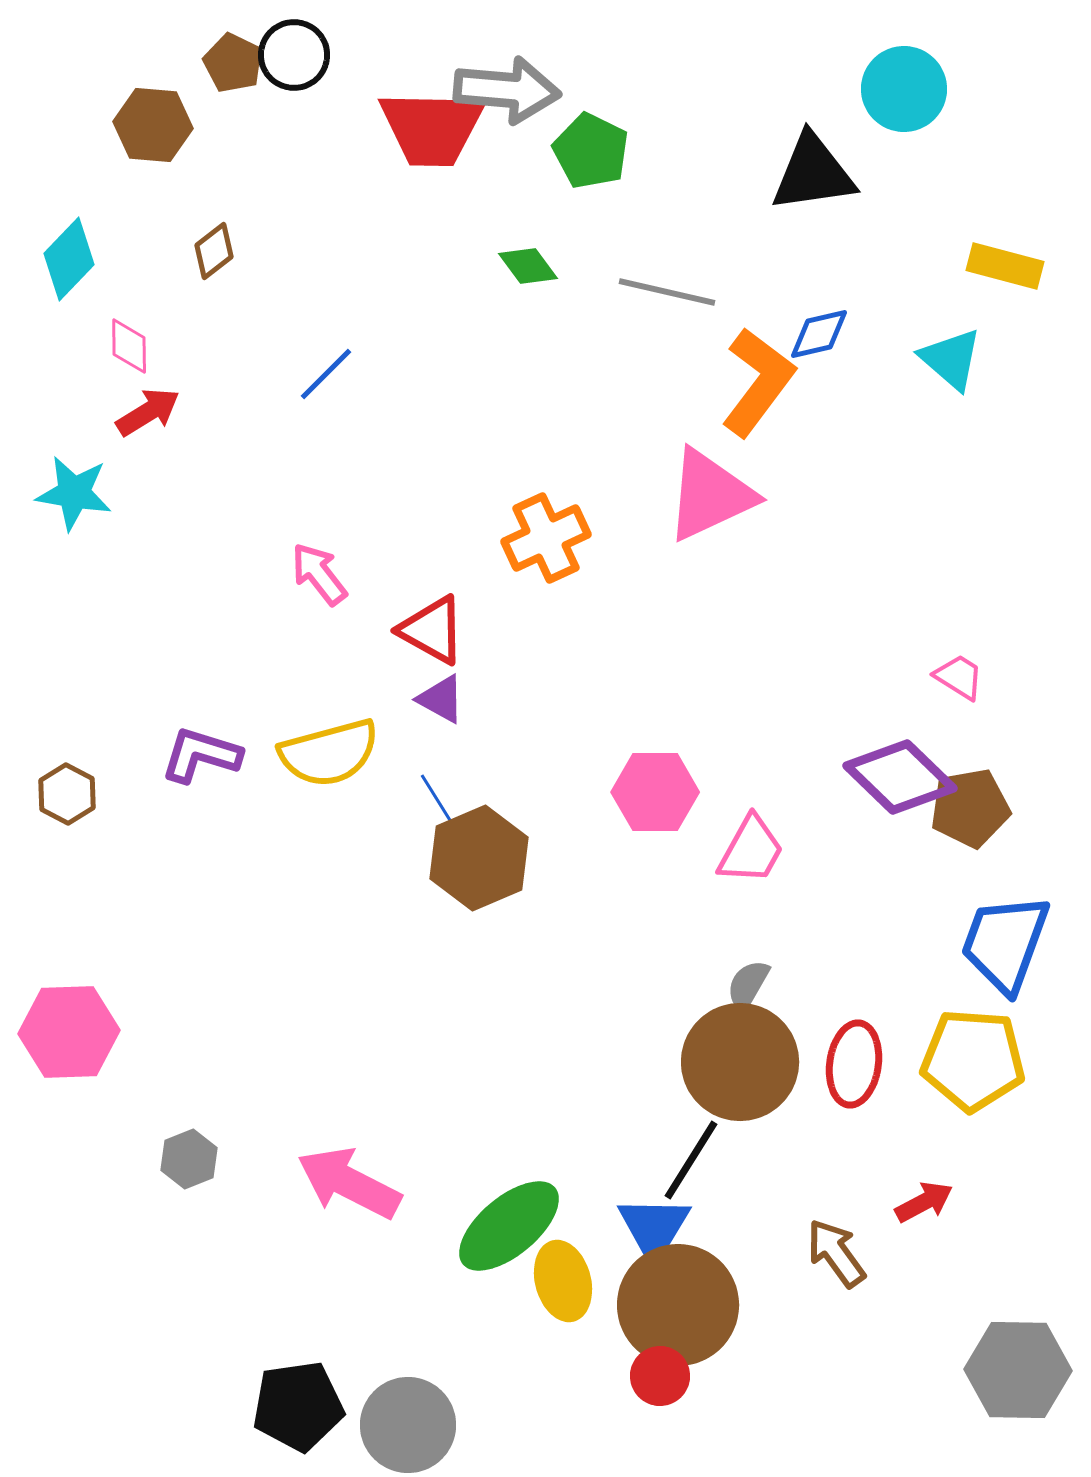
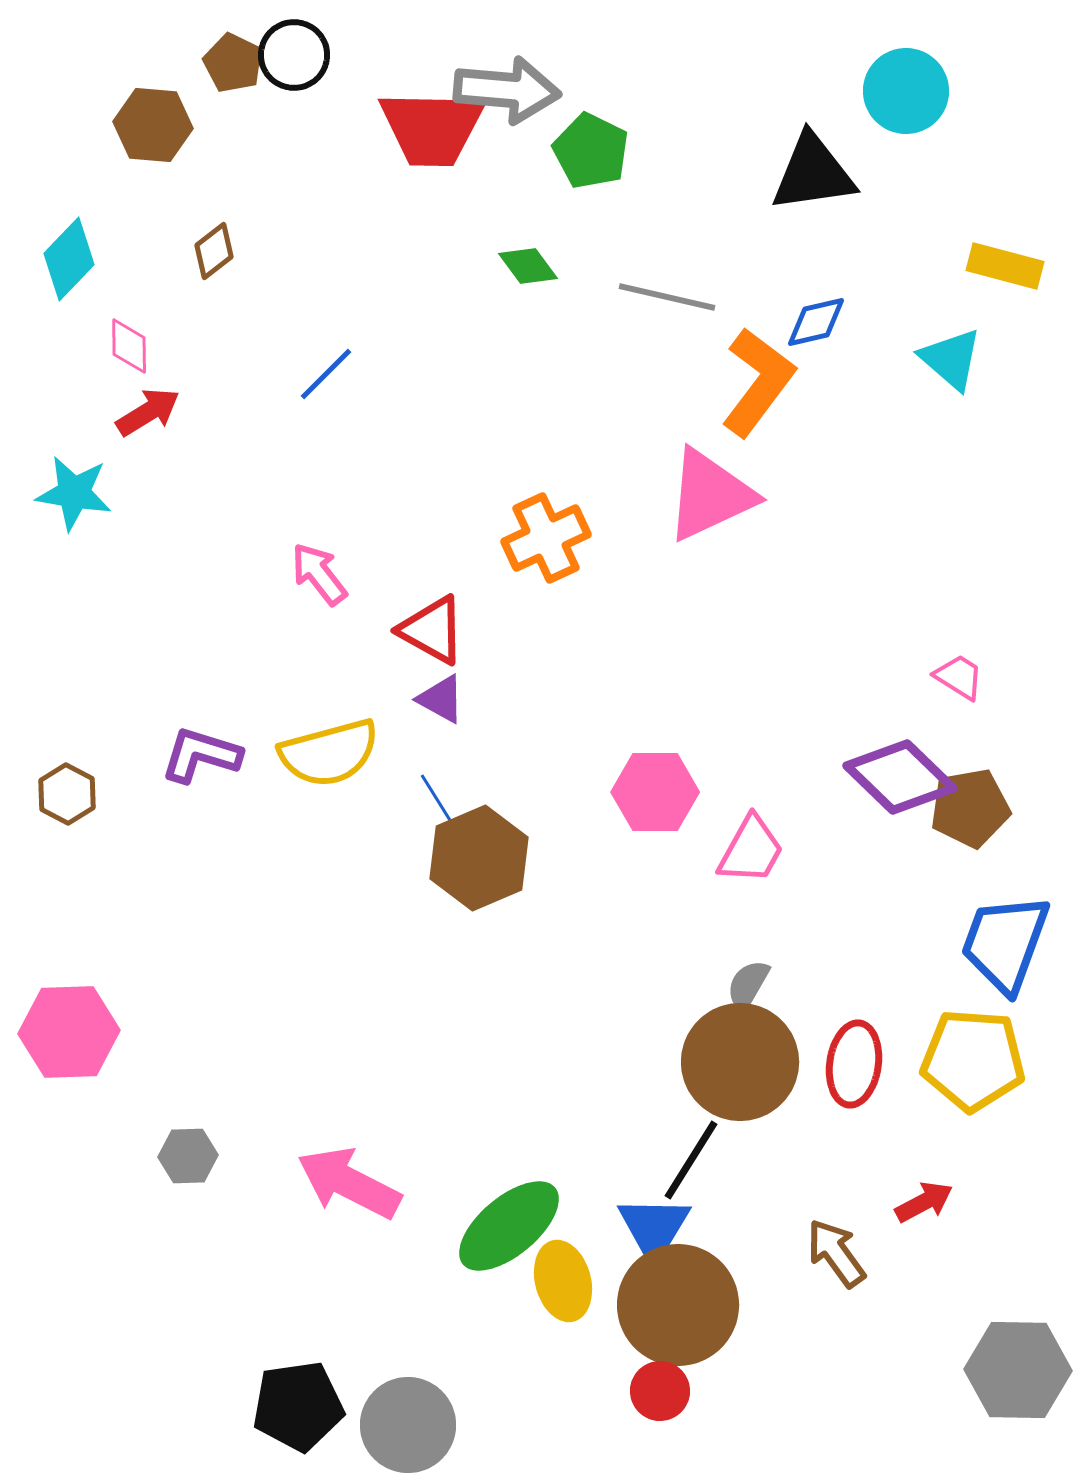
cyan circle at (904, 89): moved 2 px right, 2 px down
gray line at (667, 292): moved 5 px down
blue diamond at (819, 334): moved 3 px left, 12 px up
gray hexagon at (189, 1159): moved 1 px left, 3 px up; rotated 20 degrees clockwise
red circle at (660, 1376): moved 15 px down
